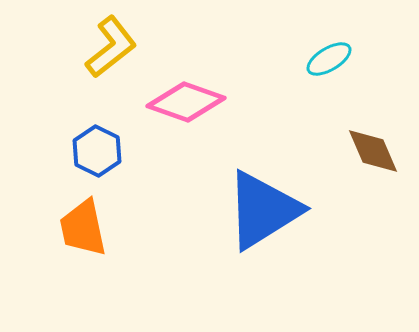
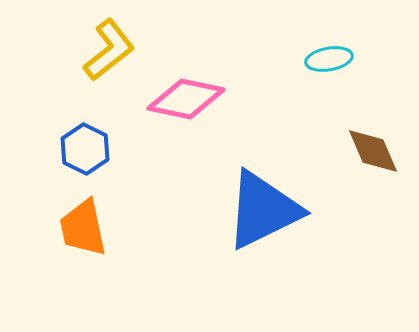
yellow L-shape: moved 2 px left, 3 px down
cyan ellipse: rotated 21 degrees clockwise
pink diamond: moved 3 px up; rotated 8 degrees counterclockwise
blue hexagon: moved 12 px left, 2 px up
blue triangle: rotated 6 degrees clockwise
